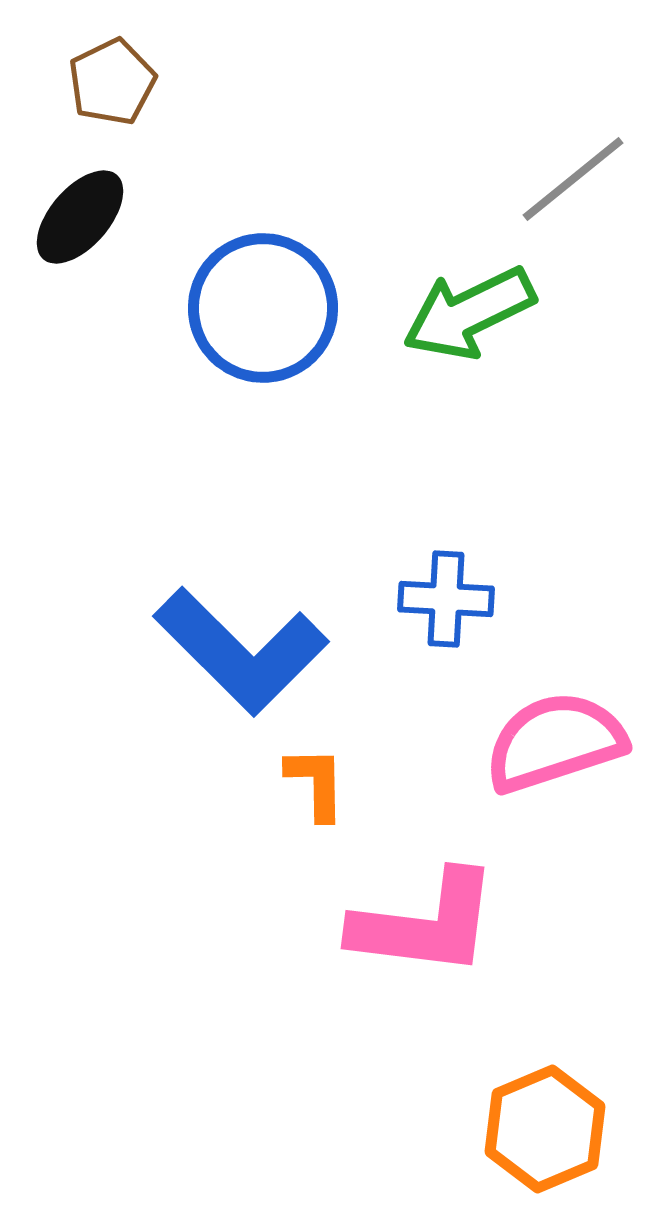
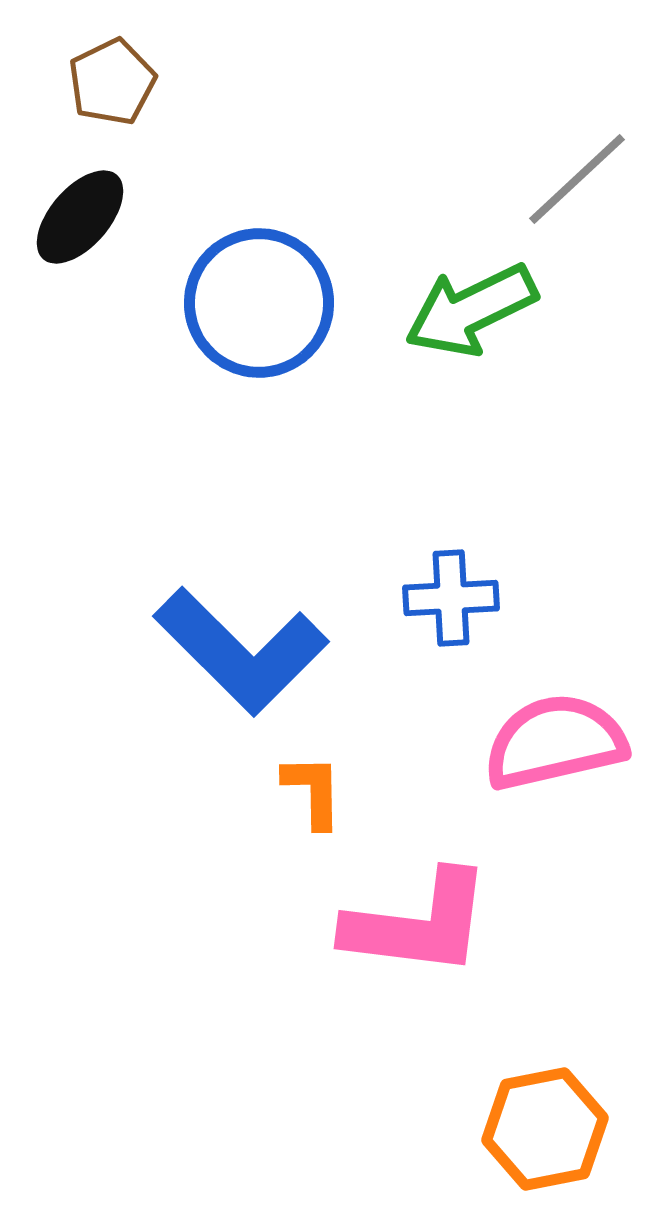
gray line: moved 4 px right; rotated 4 degrees counterclockwise
blue circle: moved 4 px left, 5 px up
green arrow: moved 2 px right, 3 px up
blue cross: moved 5 px right, 1 px up; rotated 6 degrees counterclockwise
pink semicircle: rotated 5 degrees clockwise
orange L-shape: moved 3 px left, 8 px down
pink L-shape: moved 7 px left
orange hexagon: rotated 12 degrees clockwise
